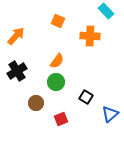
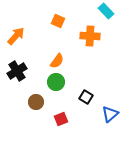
brown circle: moved 1 px up
